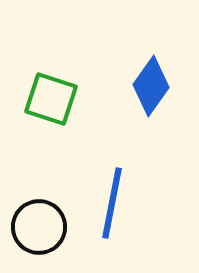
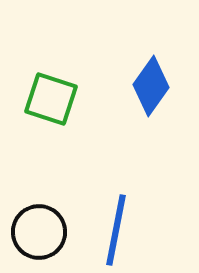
blue line: moved 4 px right, 27 px down
black circle: moved 5 px down
